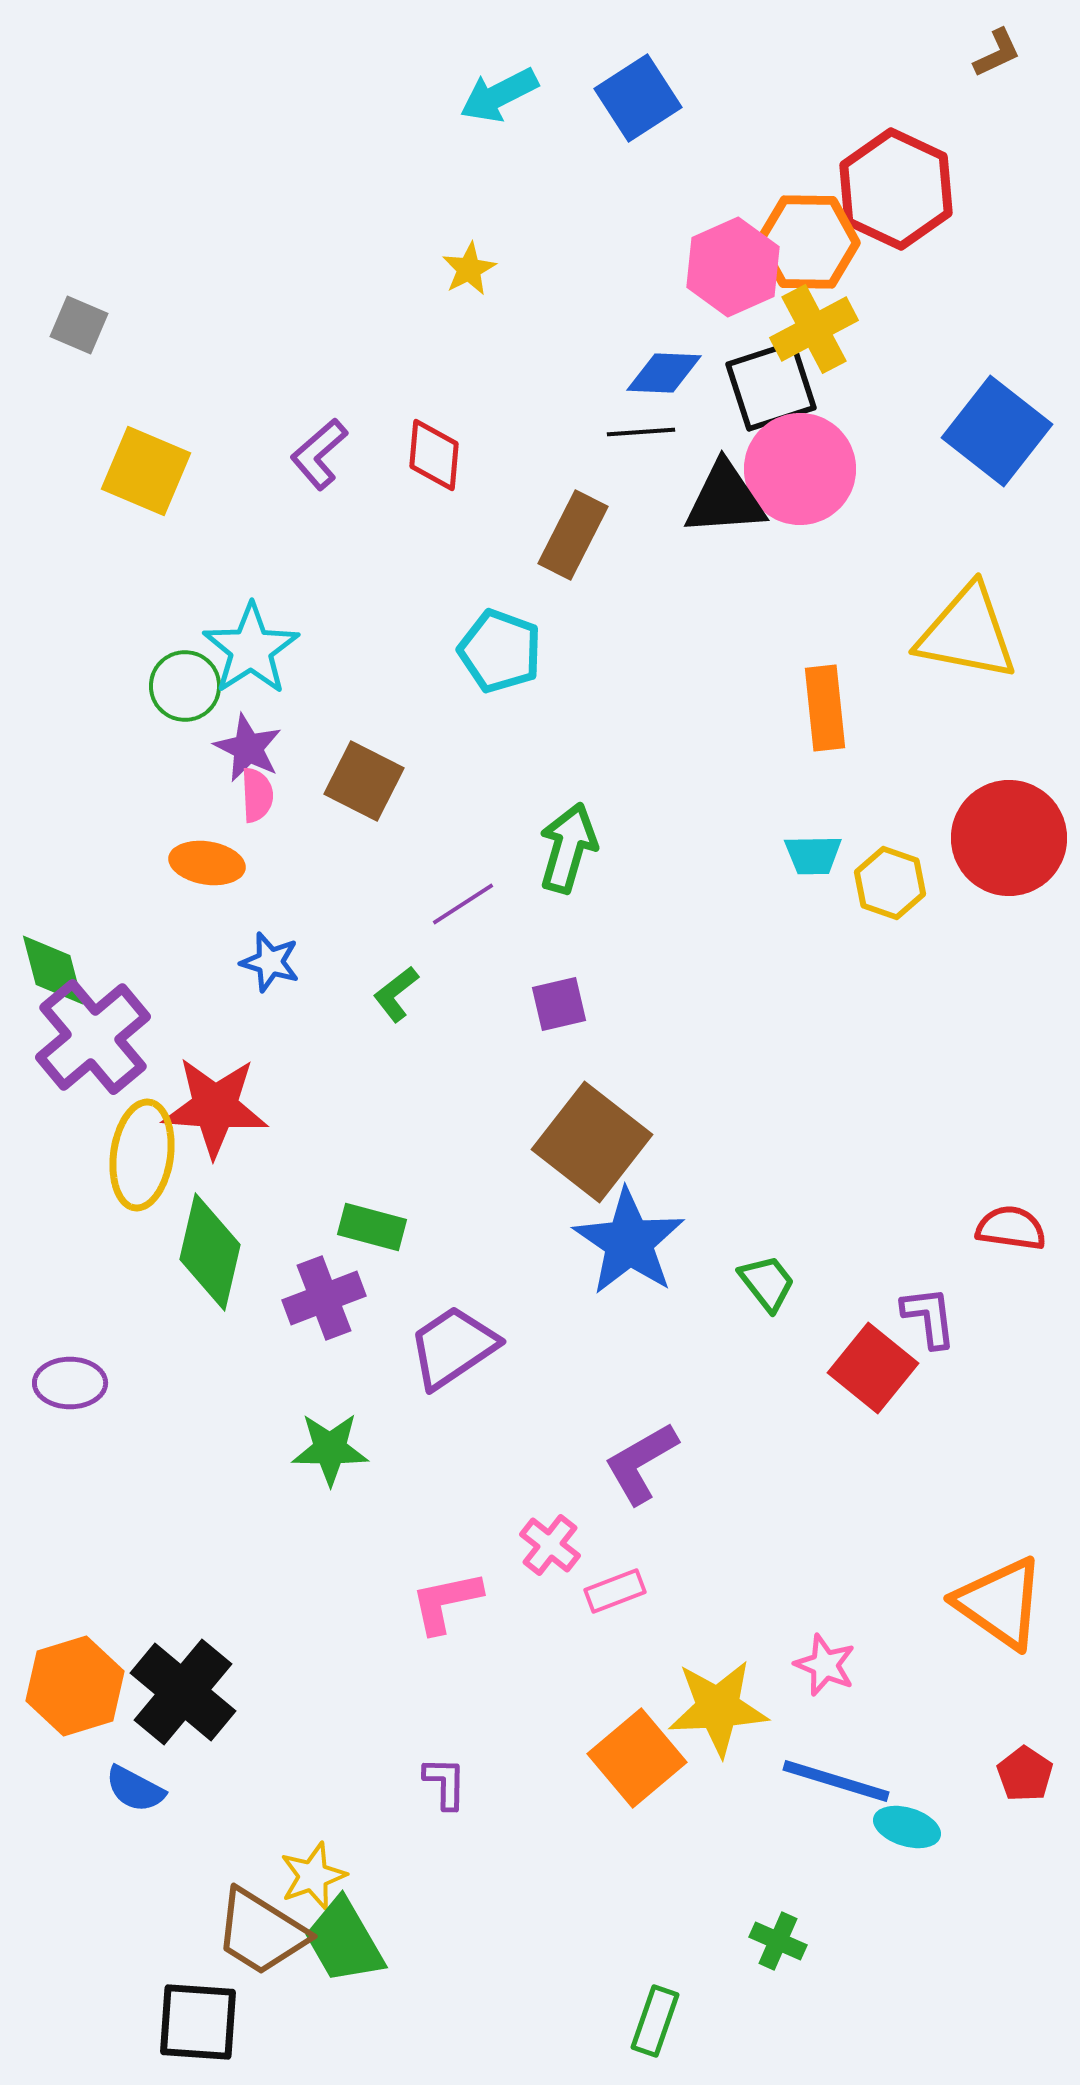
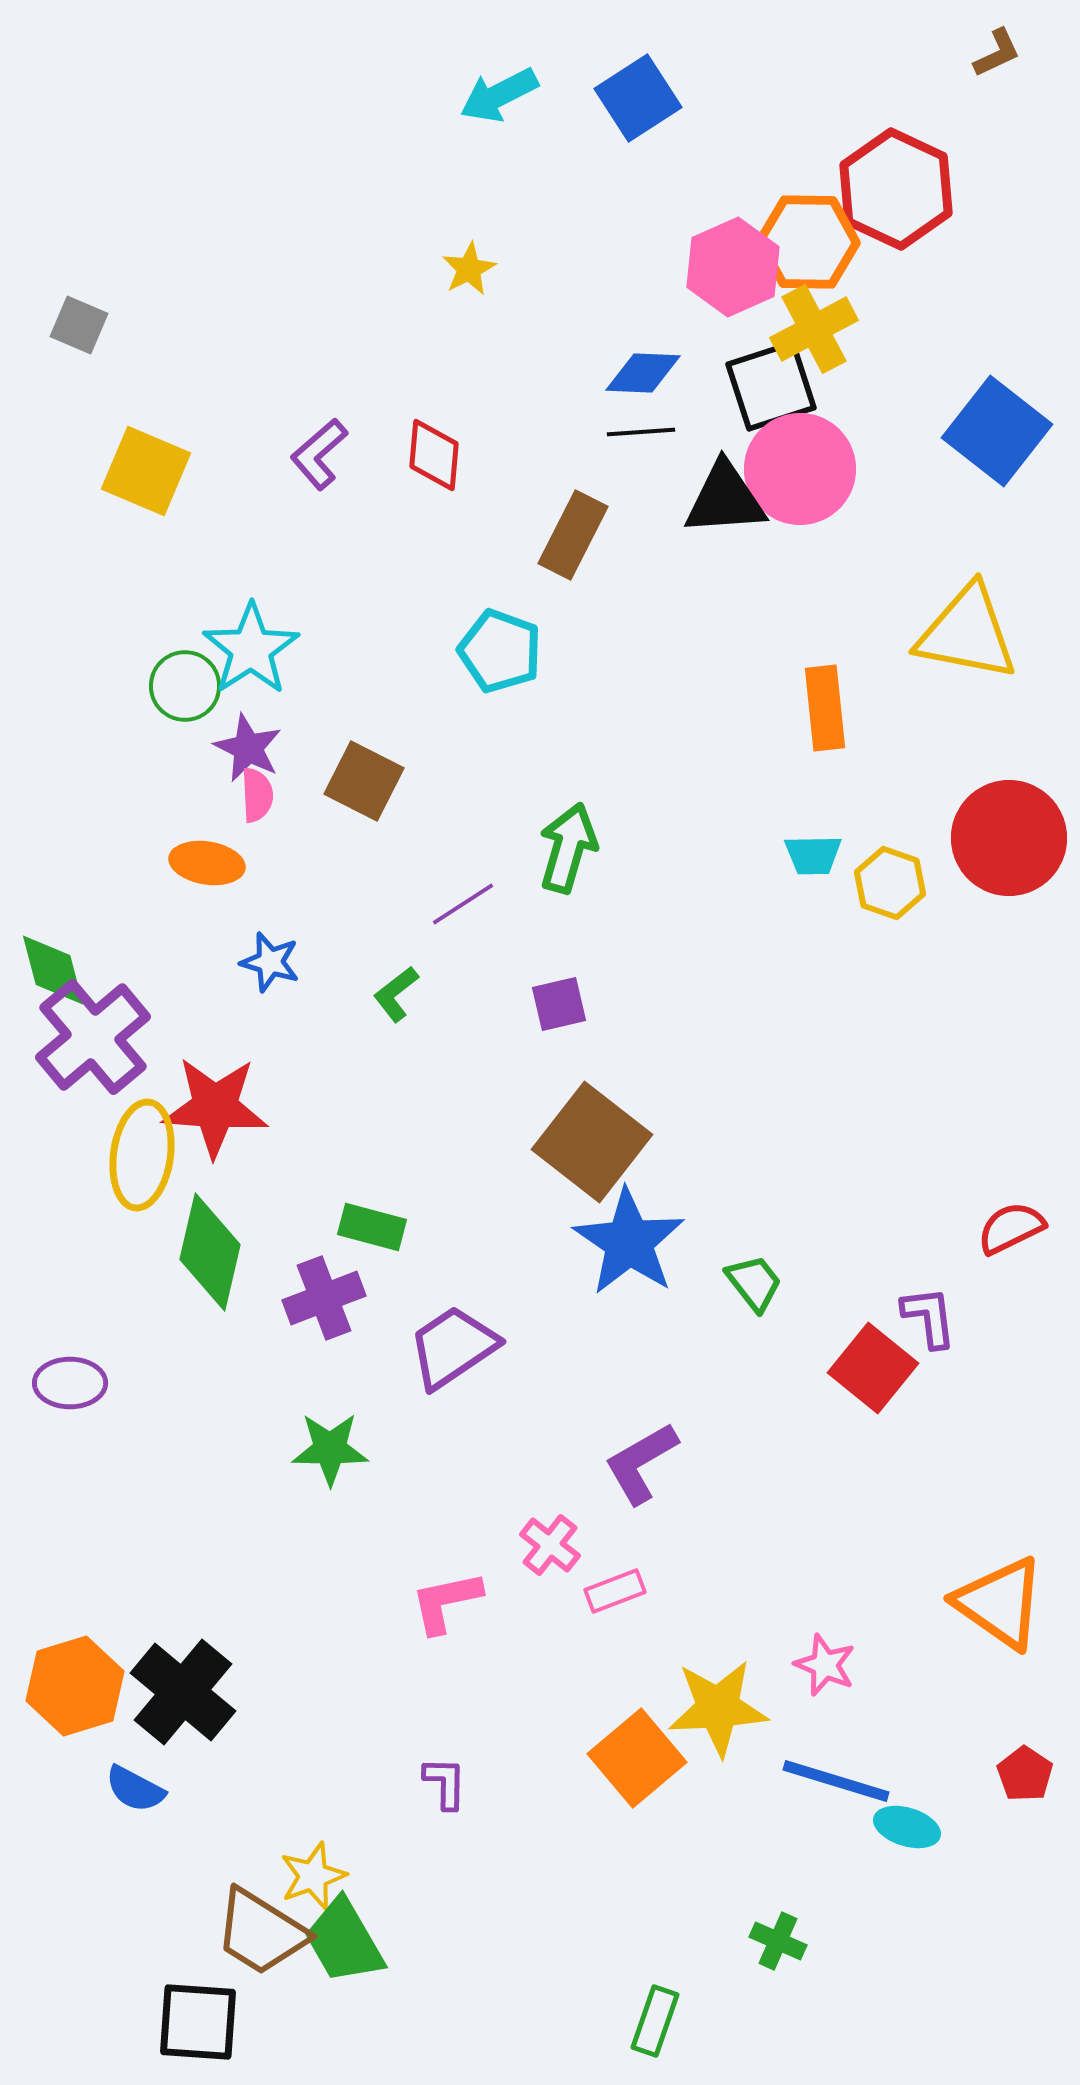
blue diamond at (664, 373): moved 21 px left
red semicircle at (1011, 1228): rotated 34 degrees counterclockwise
green trapezoid at (767, 1283): moved 13 px left
